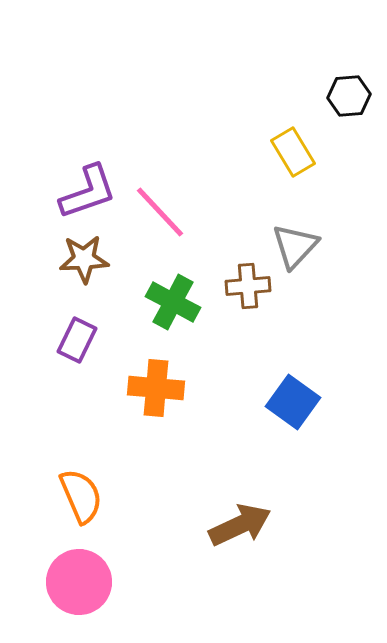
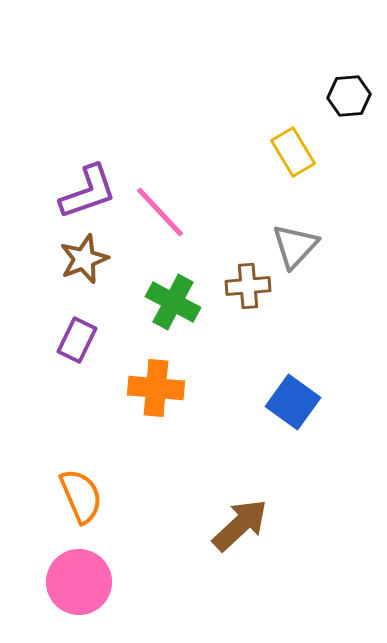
brown star: rotated 18 degrees counterclockwise
brown arrow: rotated 18 degrees counterclockwise
